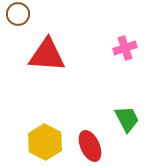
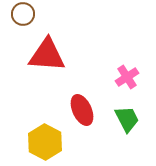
brown circle: moved 5 px right
pink cross: moved 2 px right, 29 px down; rotated 15 degrees counterclockwise
red ellipse: moved 8 px left, 36 px up
